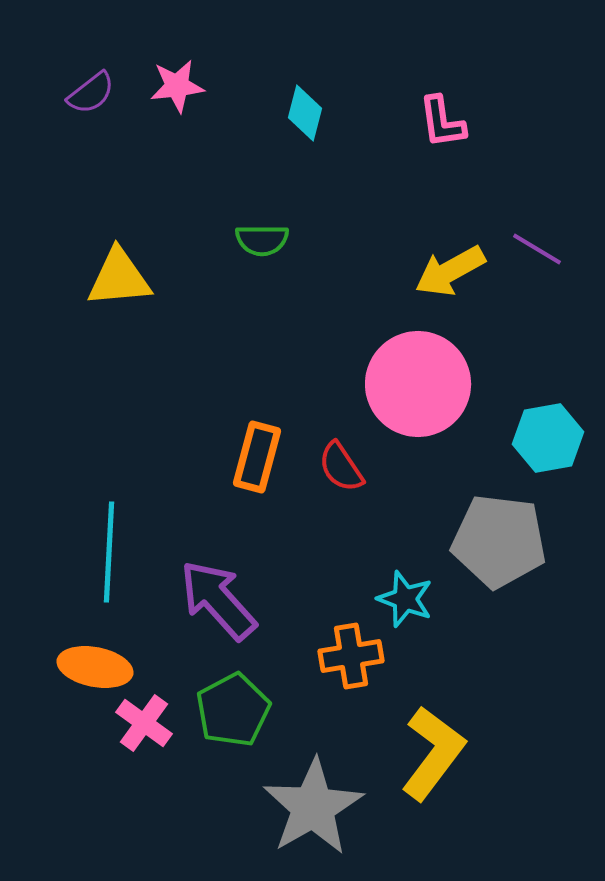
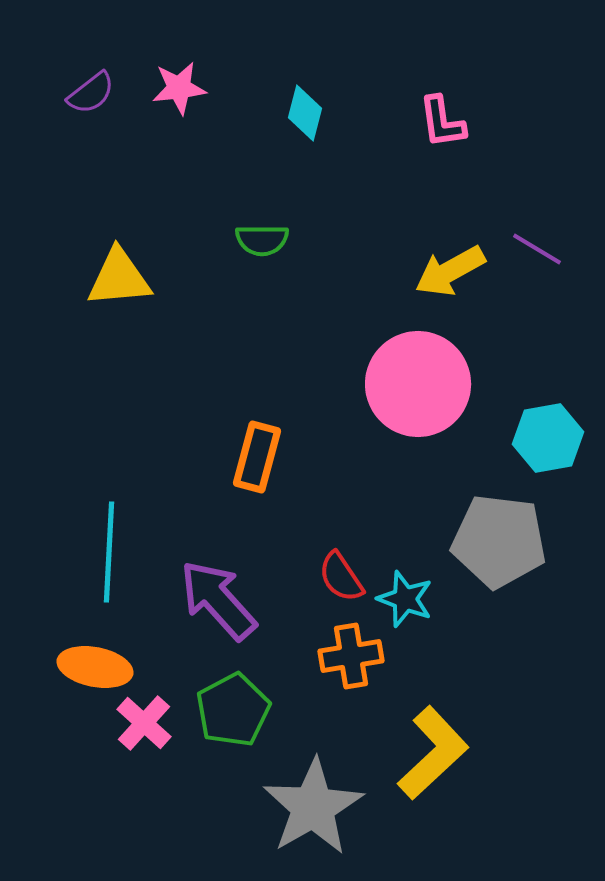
pink star: moved 2 px right, 2 px down
red semicircle: moved 110 px down
pink cross: rotated 6 degrees clockwise
yellow L-shape: rotated 10 degrees clockwise
